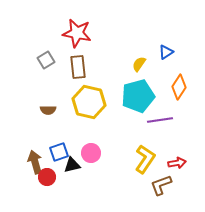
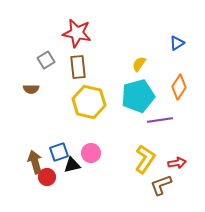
blue triangle: moved 11 px right, 9 px up
brown semicircle: moved 17 px left, 21 px up
